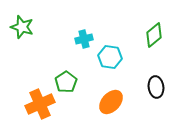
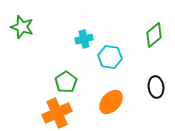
orange cross: moved 17 px right, 9 px down
